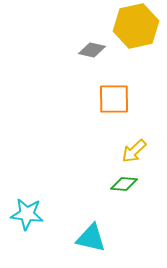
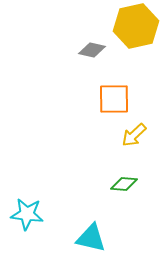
yellow arrow: moved 16 px up
